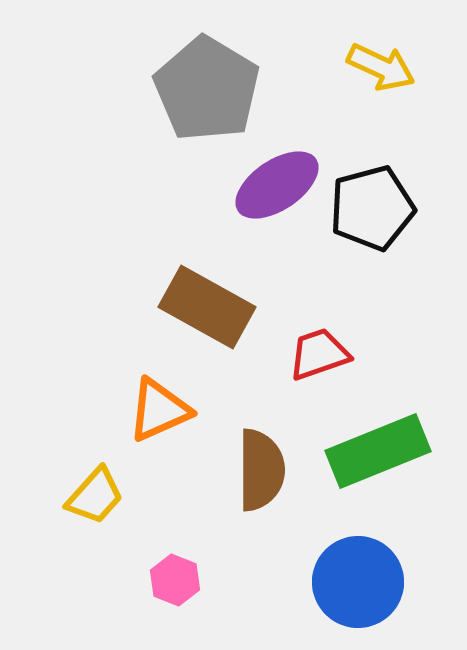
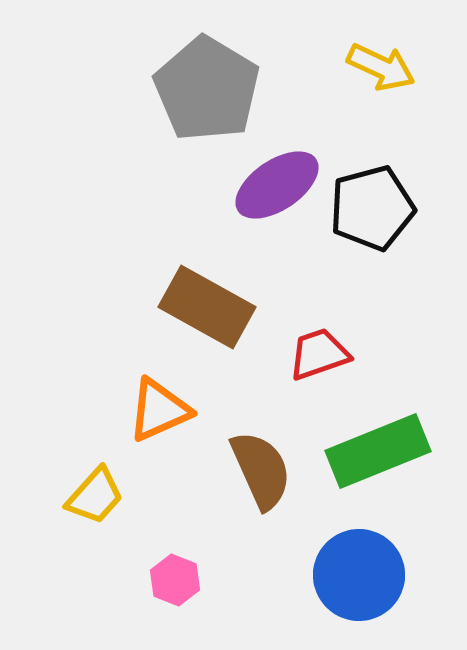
brown semicircle: rotated 24 degrees counterclockwise
blue circle: moved 1 px right, 7 px up
